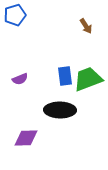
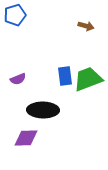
brown arrow: rotated 42 degrees counterclockwise
purple semicircle: moved 2 px left
black ellipse: moved 17 px left
